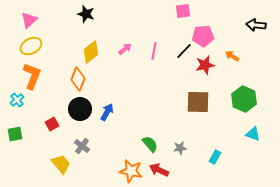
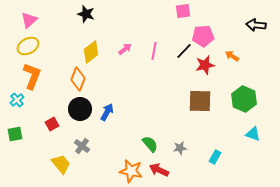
yellow ellipse: moved 3 px left
brown square: moved 2 px right, 1 px up
